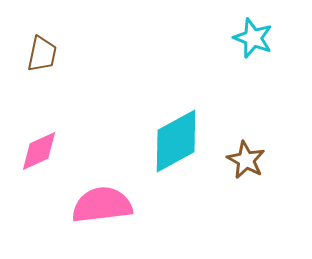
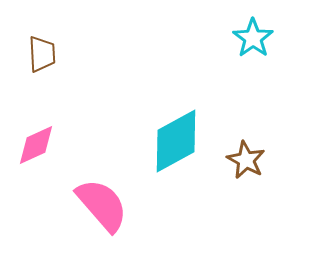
cyan star: rotated 15 degrees clockwise
brown trapezoid: rotated 15 degrees counterclockwise
pink diamond: moved 3 px left, 6 px up
pink semicircle: rotated 56 degrees clockwise
